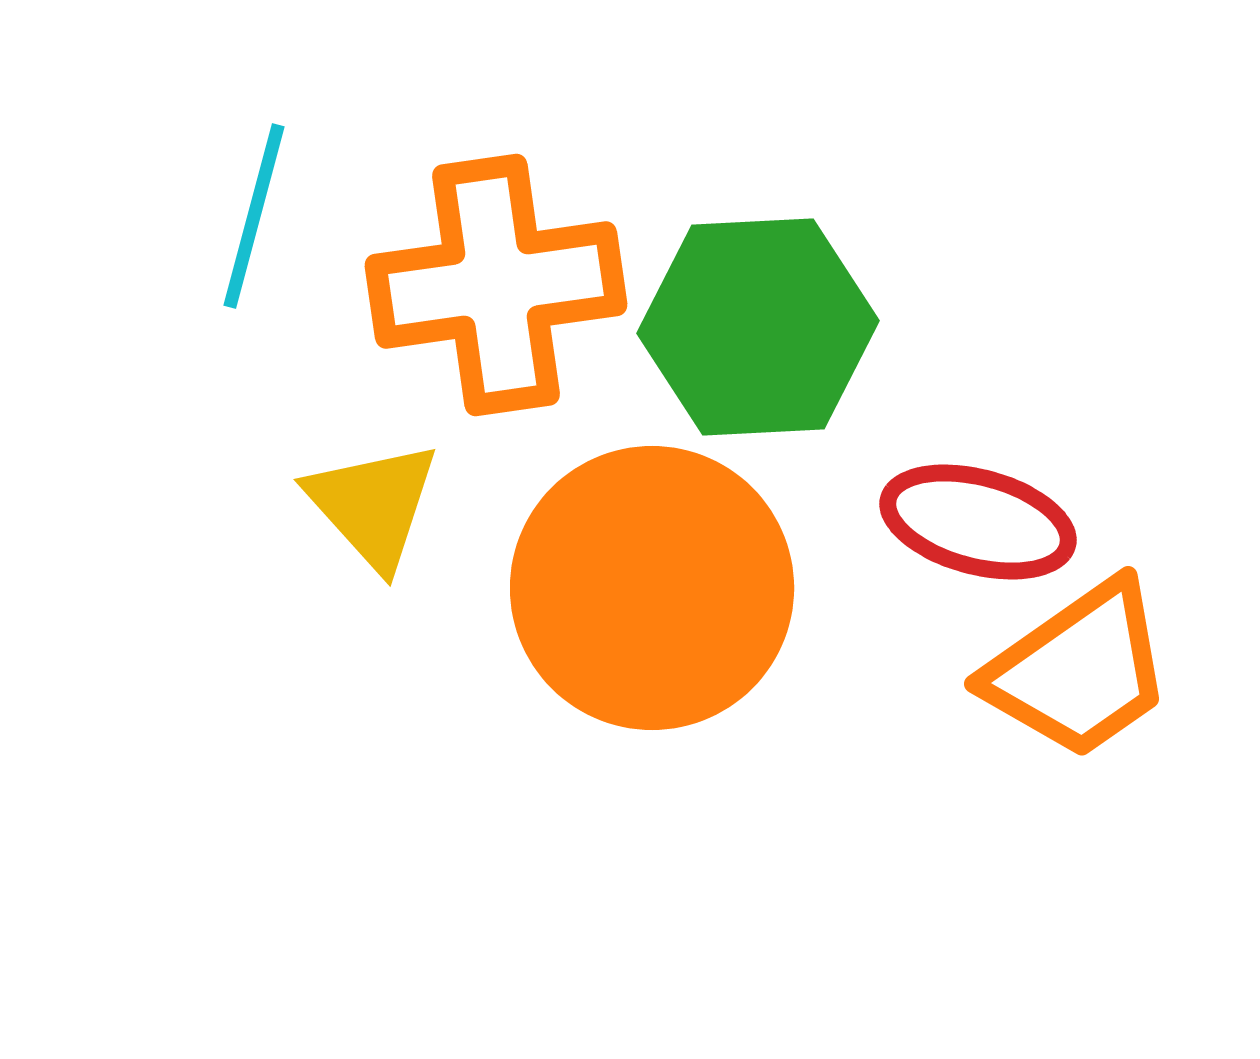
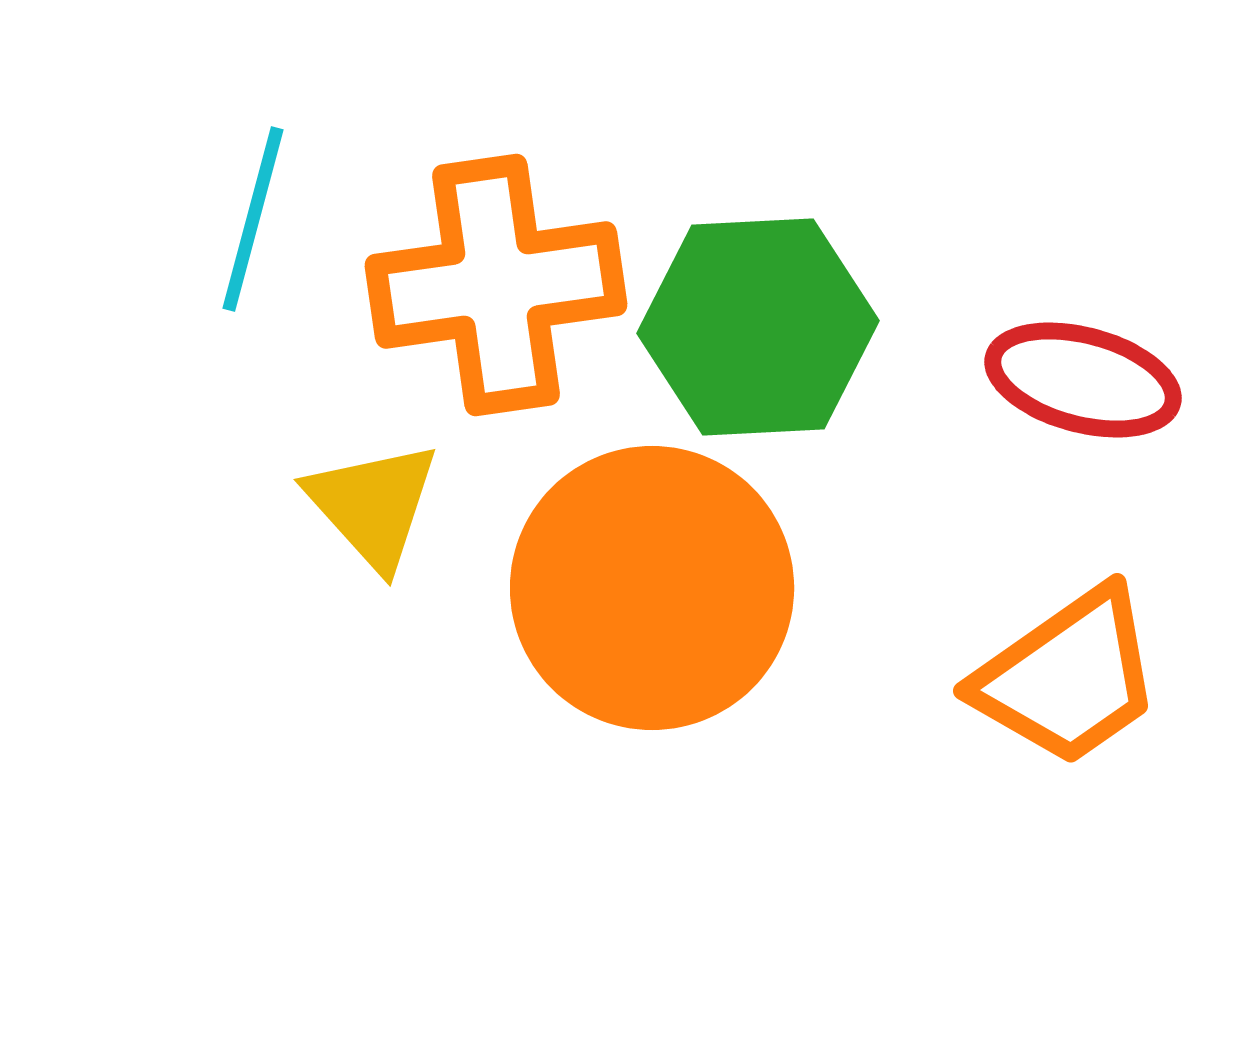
cyan line: moved 1 px left, 3 px down
red ellipse: moved 105 px right, 142 px up
orange trapezoid: moved 11 px left, 7 px down
